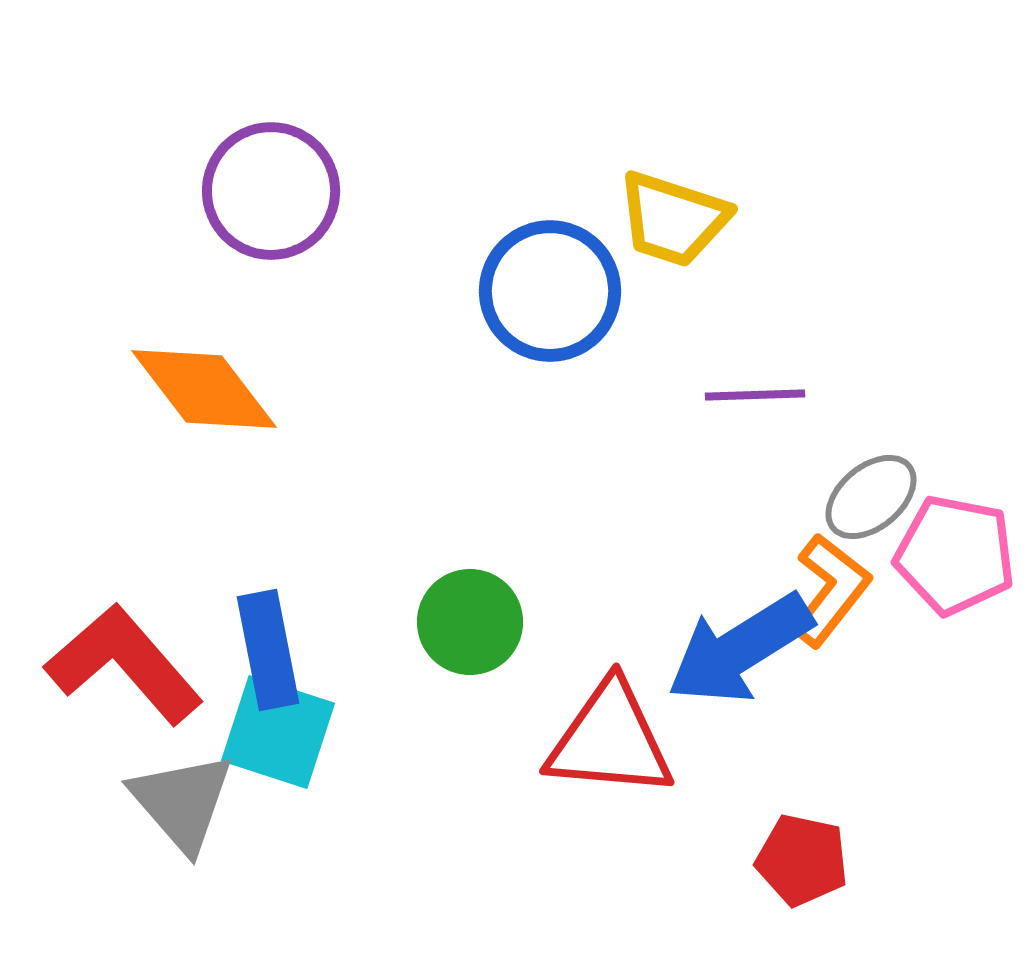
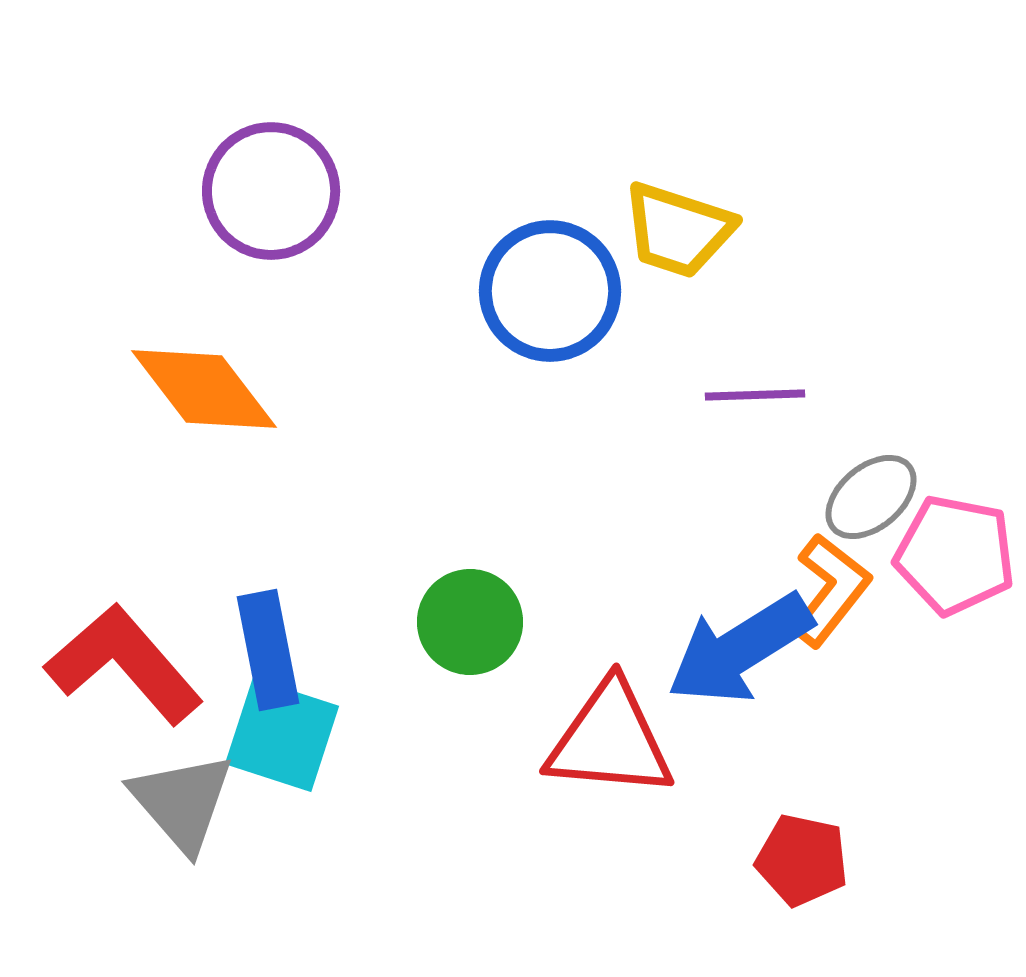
yellow trapezoid: moved 5 px right, 11 px down
cyan square: moved 4 px right, 3 px down
